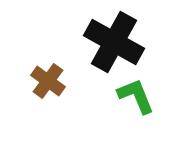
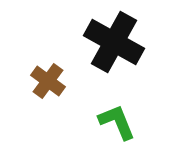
green L-shape: moved 19 px left, 26 px down
